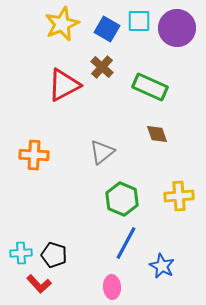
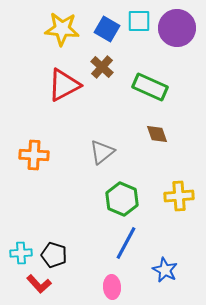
yellow star: moved 5 px down; rotated 28 degrees clockwise
blue star: moved 3 px right, 4 px down
